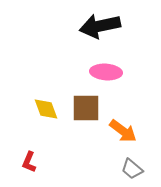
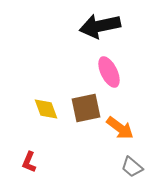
pink ellipse: moved 3 px right; rotated 60 degrees clockwise
brown square: rotated 12 degrees counterclockwise
orange arrow: moved 3 px left, 3 px up
gray trapezoid: moved 2 px up
